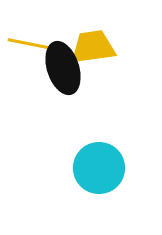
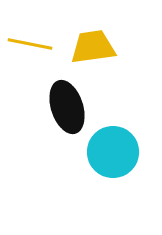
black ellipse: moved 4 px right, 39 px down
cyan circle: moved 14 px right, 16 px up
